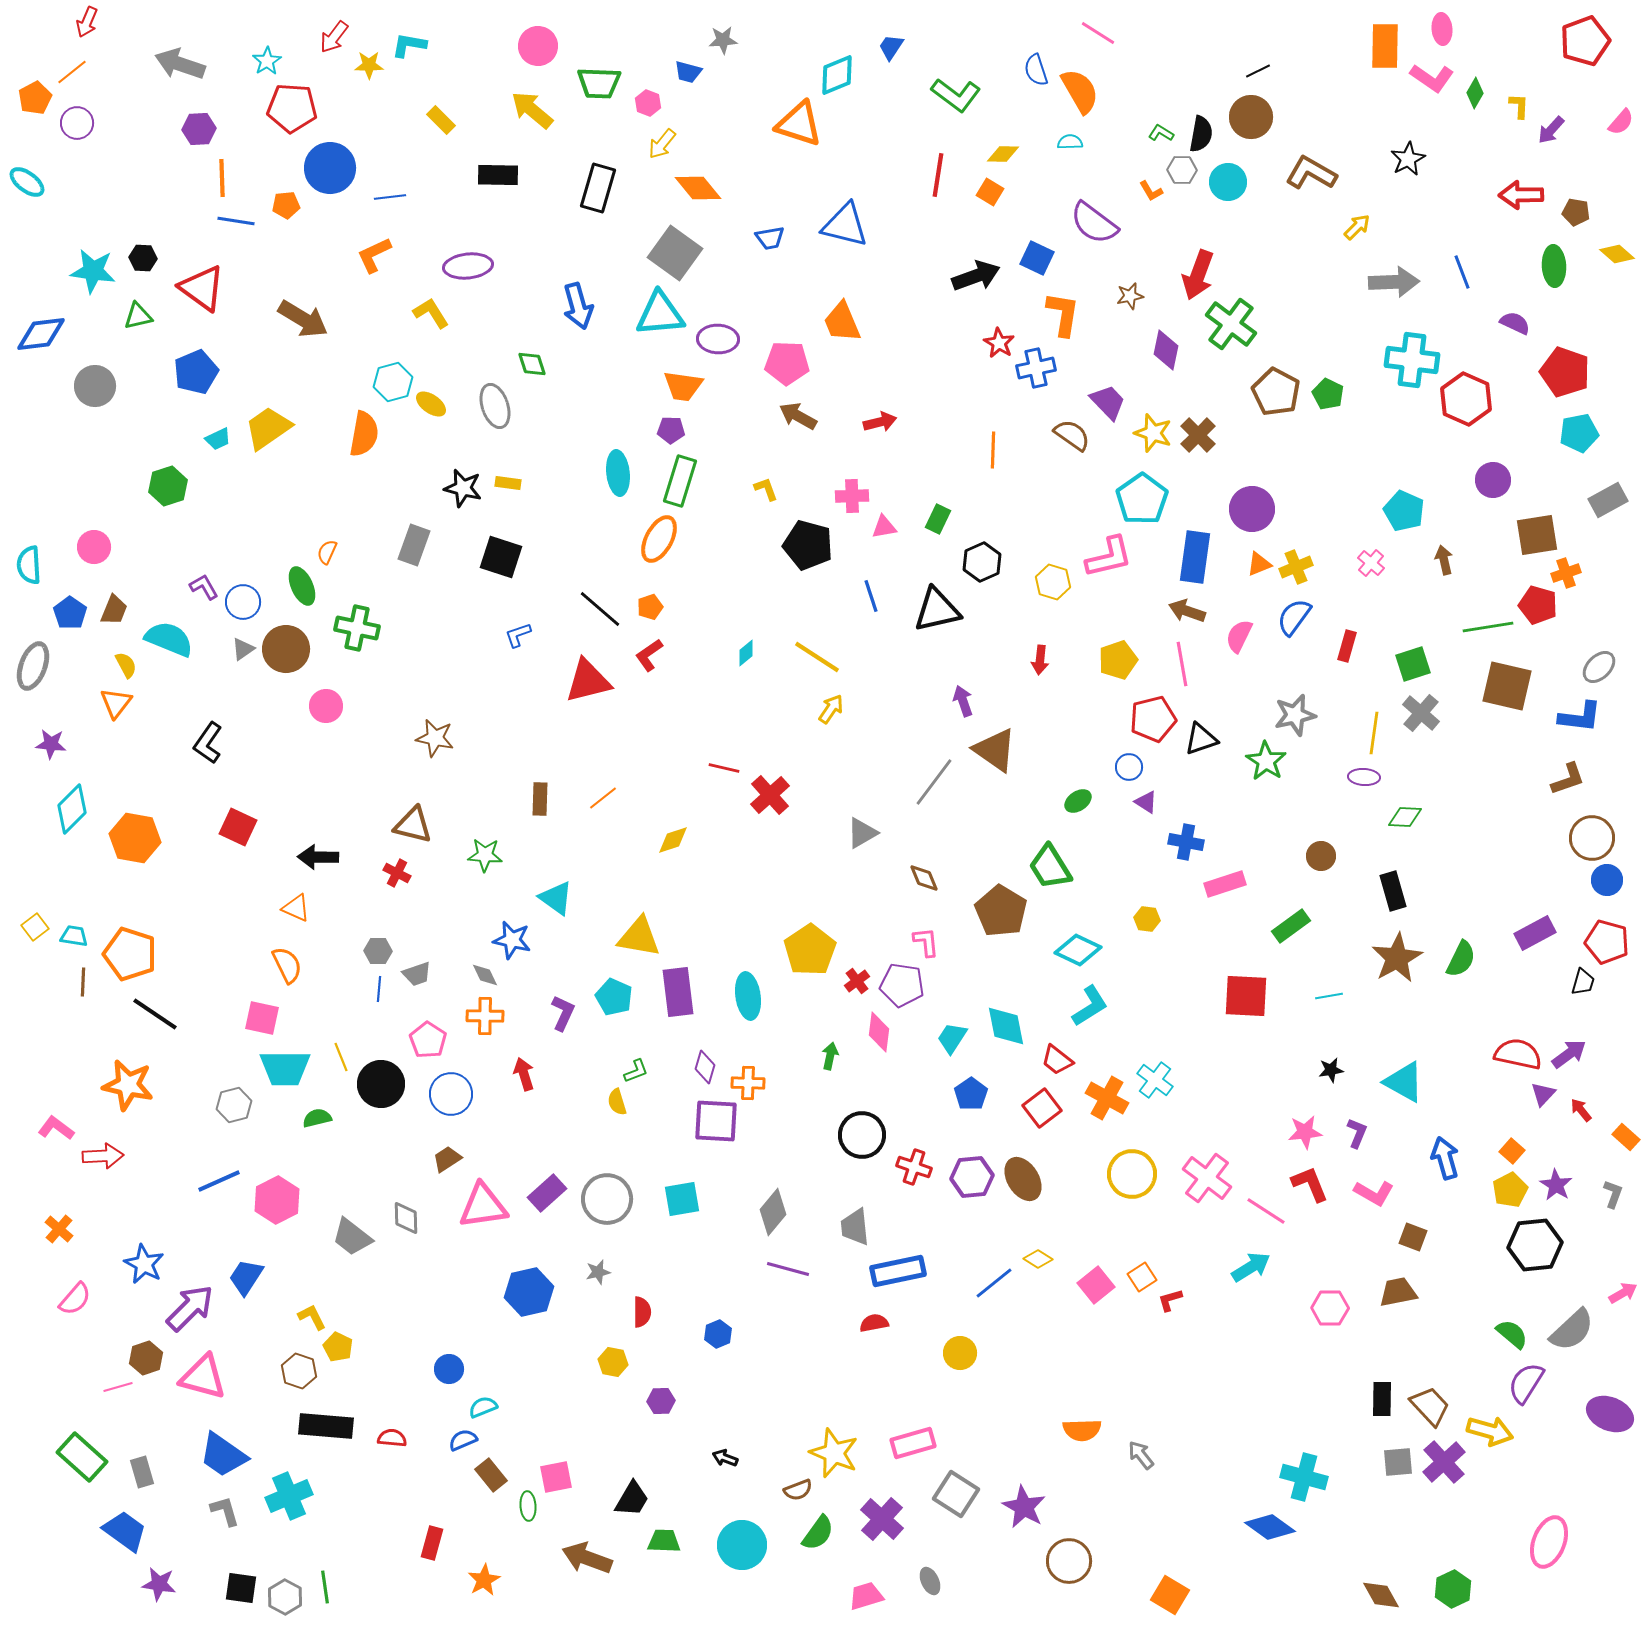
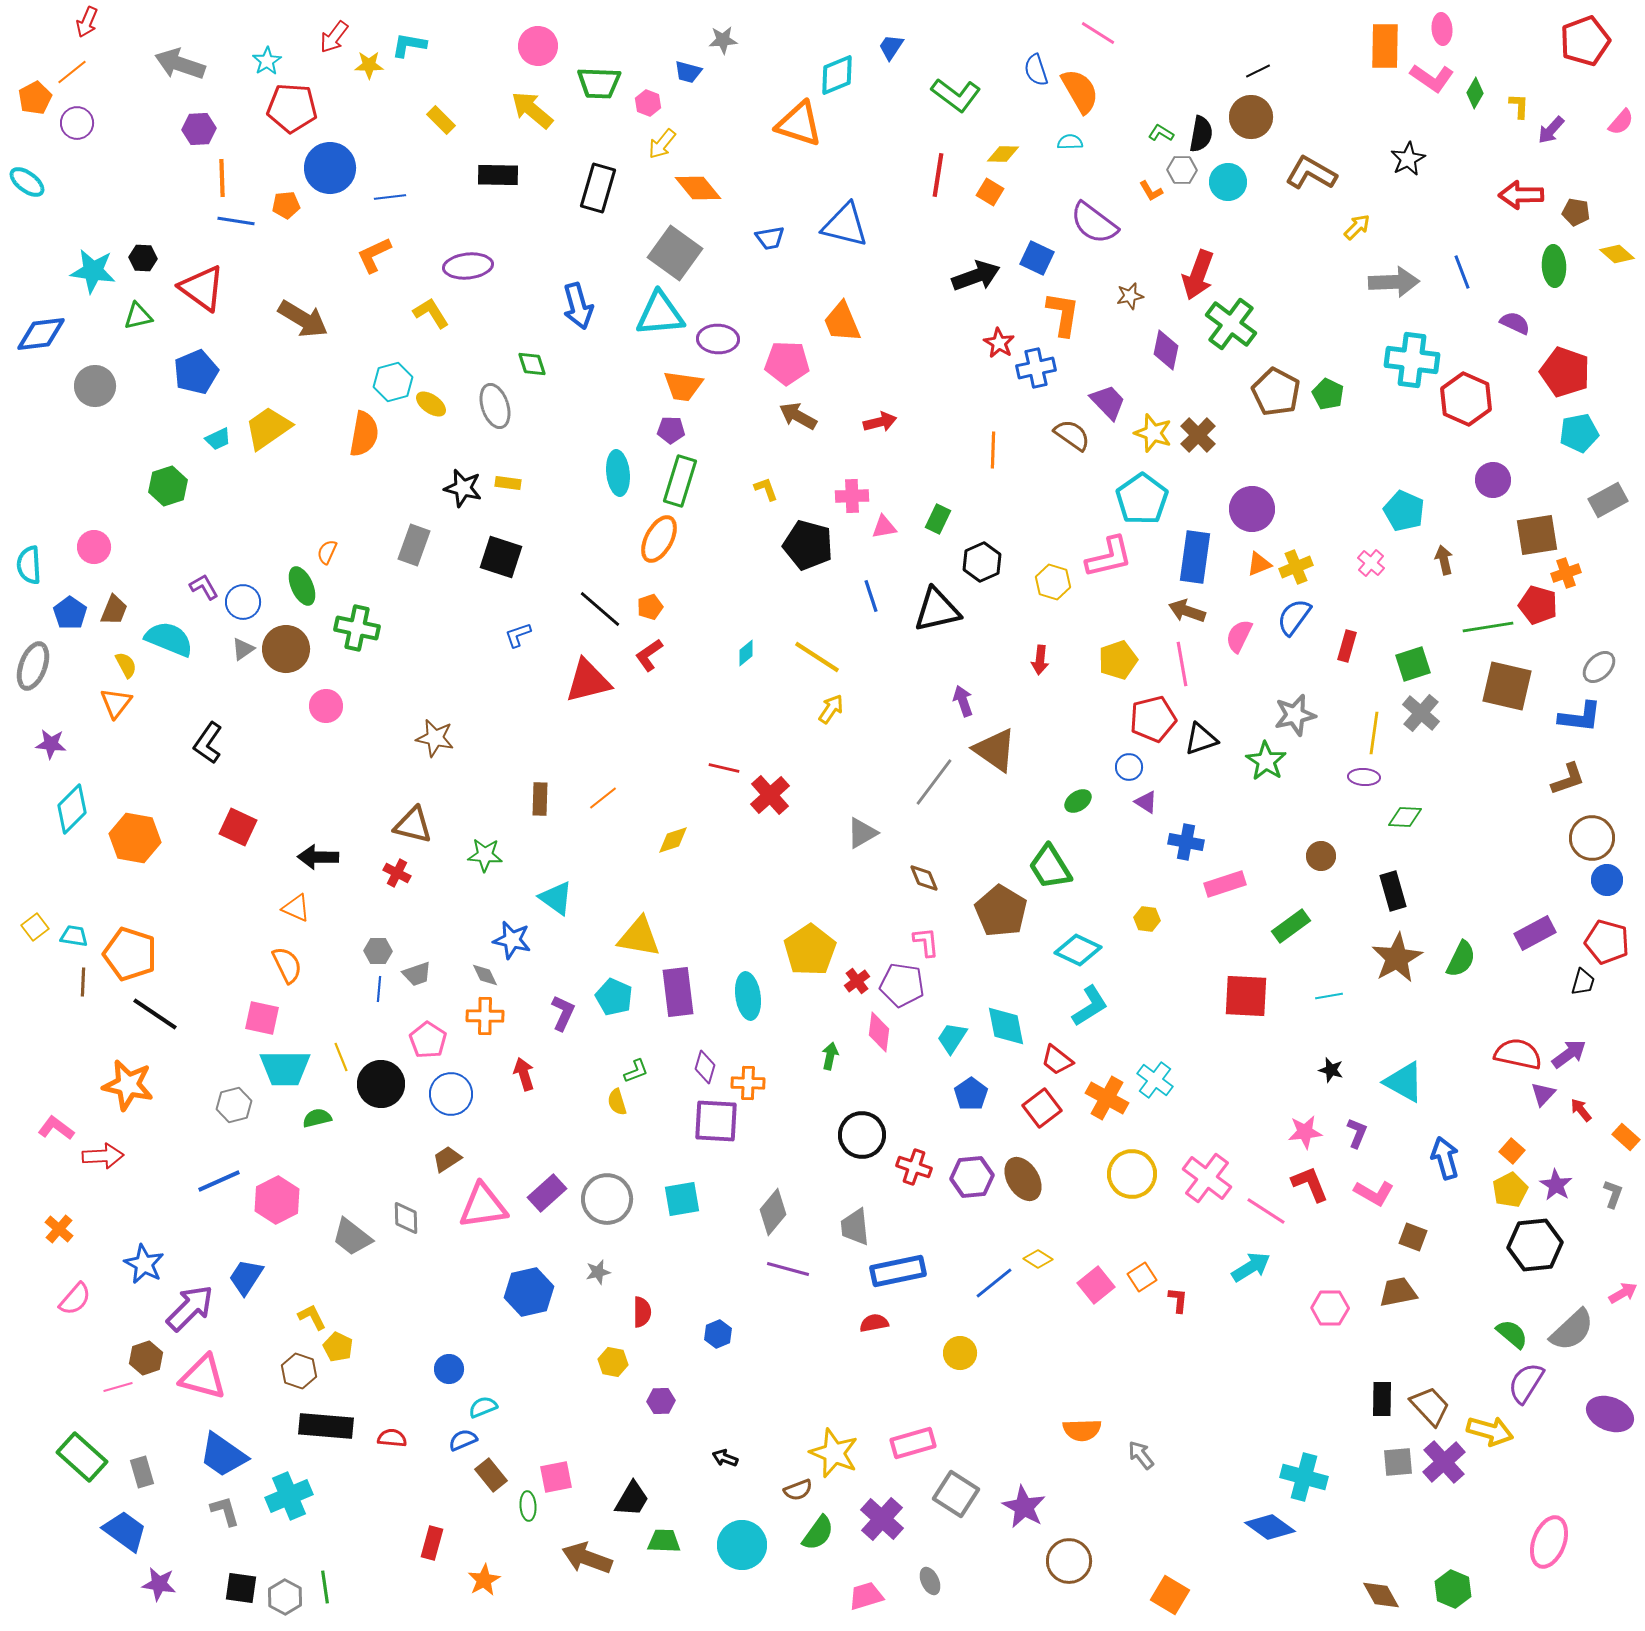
black star at (1331, 1070): rotated 25 degrees clockwise
red L-shape at (1170, 1300): moved 8 px right; rotated 112 degrees clockwise
green hexagon at (1453, 1589): rotated 12 degrees counterclockwise
